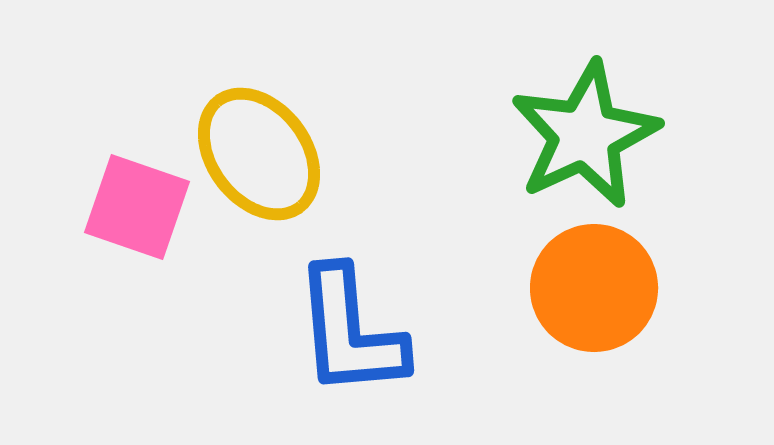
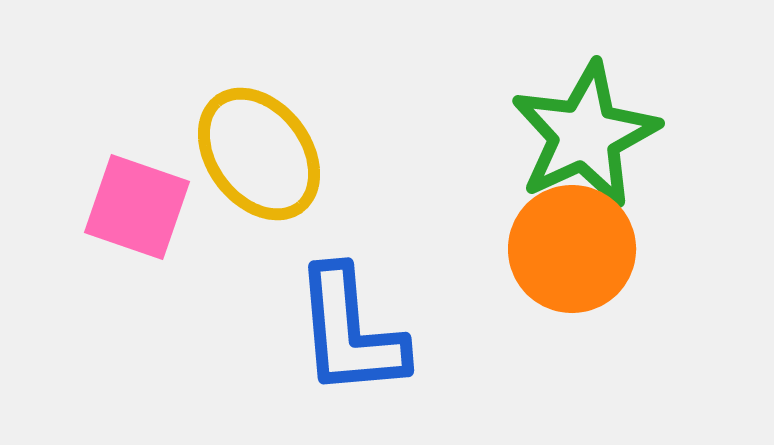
orange circle: moved 22 px left, 39 px up
